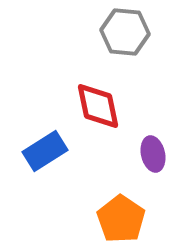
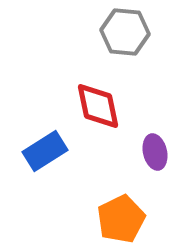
purple ellipse: moved 2 px right, 2 px up
orange pentagon: rotated 12 degrees clockwise
